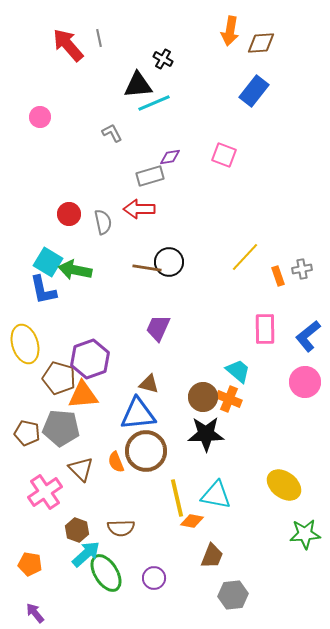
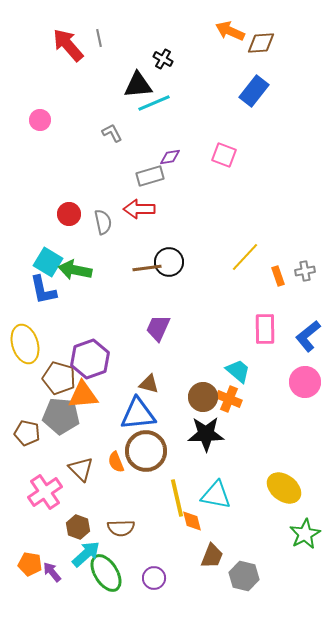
orange arrow at (230, 31): rotated 104 degrees clockwise
pink circle at (40, 117): moved 3 px down
brown line at (147, 268): rotated 16 degrees counterclockwise
gray cross at (302, 269): moved 3 px right, 2 px down
gray pentagon at (61, 428): moved 12 px up
yellow ellipse at (284, 485): moved 3 px down
orange diamond at (192, 521): rotated 65 degrees clockwise
brown hexagon at (77, 530): moved 1 px right, 3 px up
green star at (305, 534): rotated 24 degrees counterclockwise
gray hexagon at (233, 595): moved 11 px right, 19 px up; rotated 20 degrees clockwise
purple arrow at (35, 613): moved 17 px right, 41 px up
